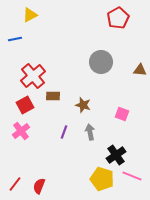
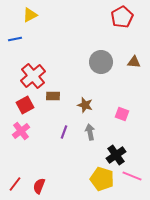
red pentagon: moved 4 px right, 1 px up
brown triangle: moved 6 px left, 8 px up
brown star: moved 2 px right
